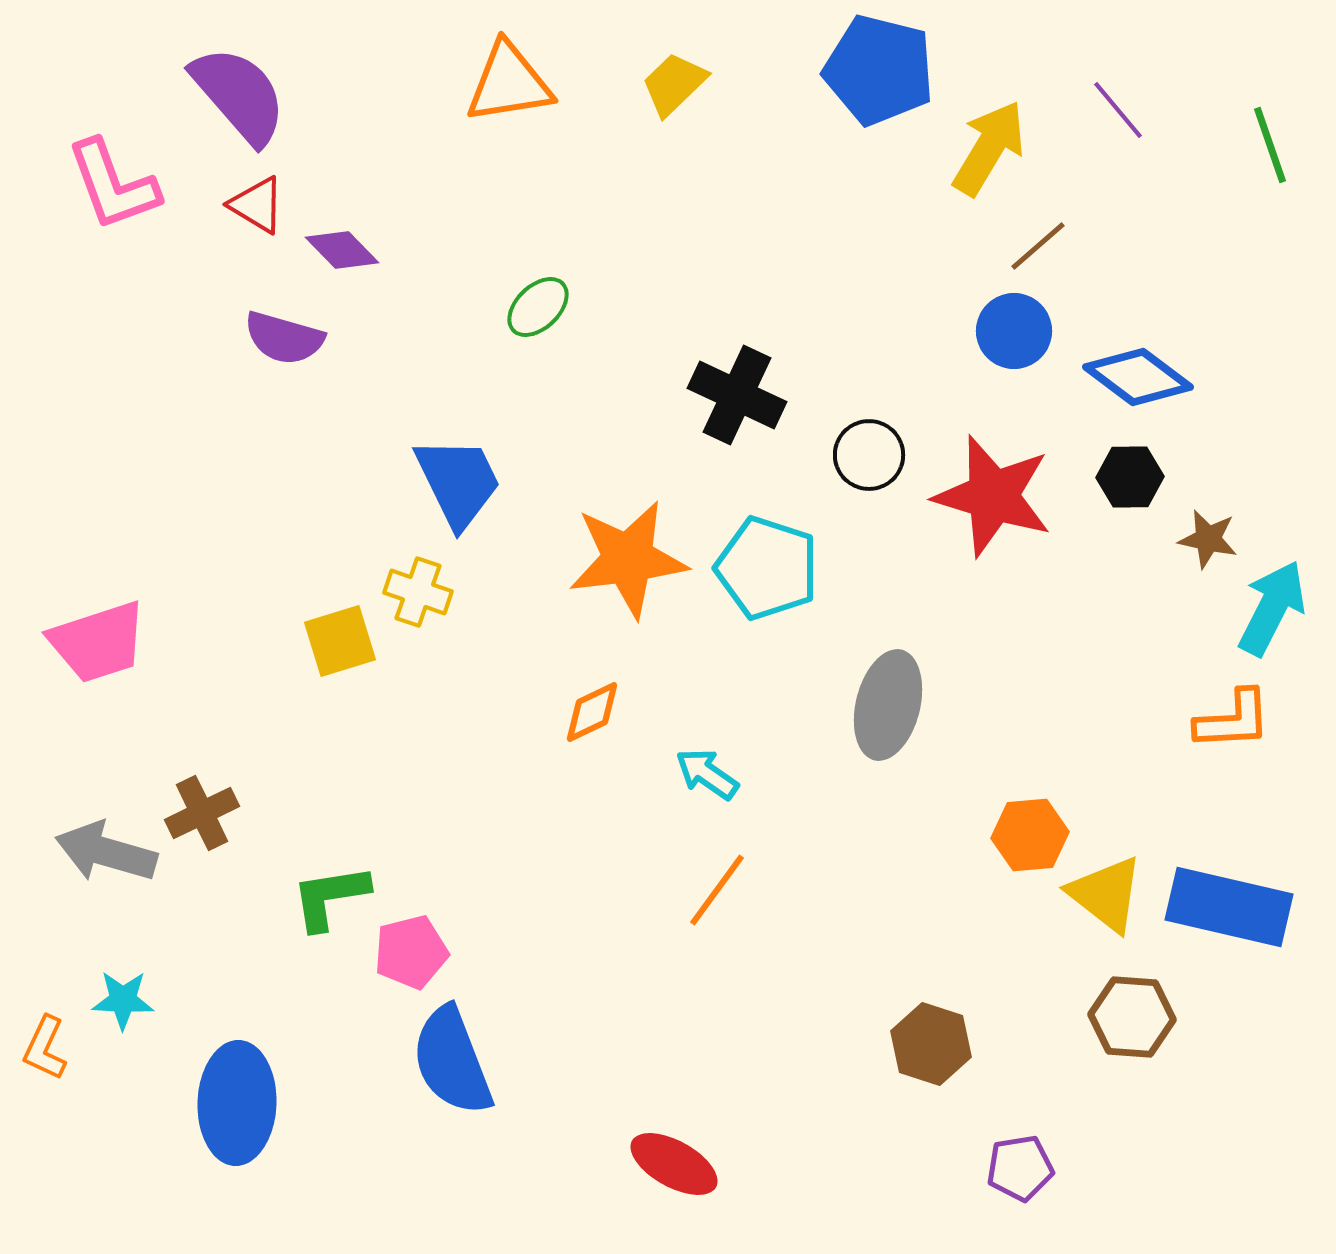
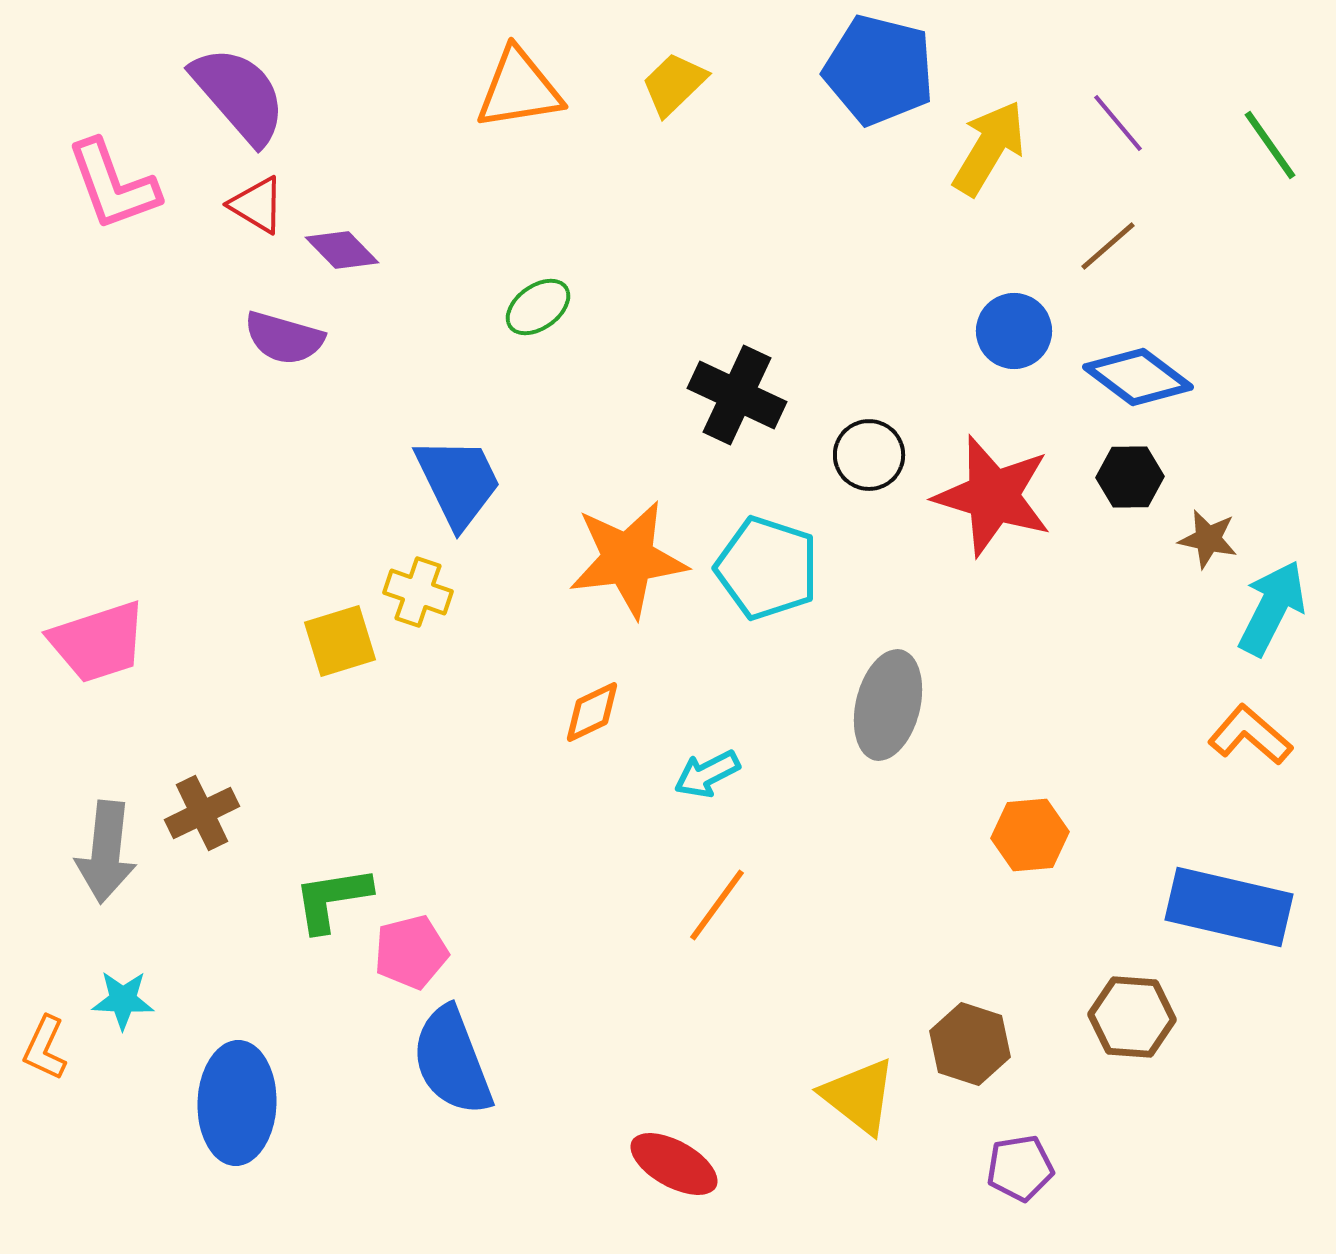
orange triangle at (509, 83): moved 10 px right, 6 px down
purple line at (1118, 110): moved 13 px down
green line at (1270, 145): rotated 16 degrees counterclockwise
brown line at (1038, 246): moved 70 px right
green ellipse at (538, 307): rotated 8 degrees clockwise
orange L-shape at (1233, 720): moved 17 px right, 15 px down; rotated 136 degrees counterclockwise
cyan arrow at (707, 774): rotated 62 degrees counterclockwise
gray arrow at (106, 852): rotated 100 degrees counterclockwise
orange line at (717, 890): moved 15 px down
yellow triangle at (1106, 894): moved 247 px left, 202 px down
green L-shape at (330, 897): moved 2 px right, 2 px down
brown hexagon at (931, 1044): moved 39 px right
